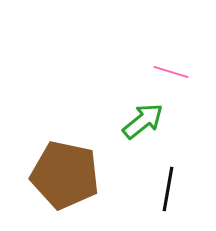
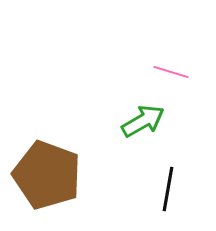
green arrow: rotated 9 degrees clockwise
brown pentagon: moved 18 px left; rotated 8 degrees clockwise
